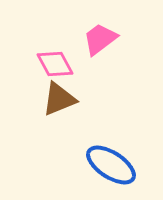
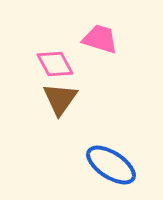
pink trapezoid: rotated 54 degrees clockwise
brown triangle: moved 1 px right; rotated 33 degrees counterclockwise
